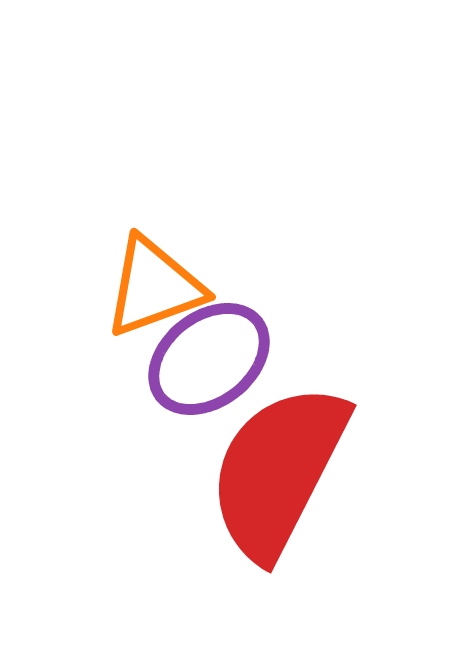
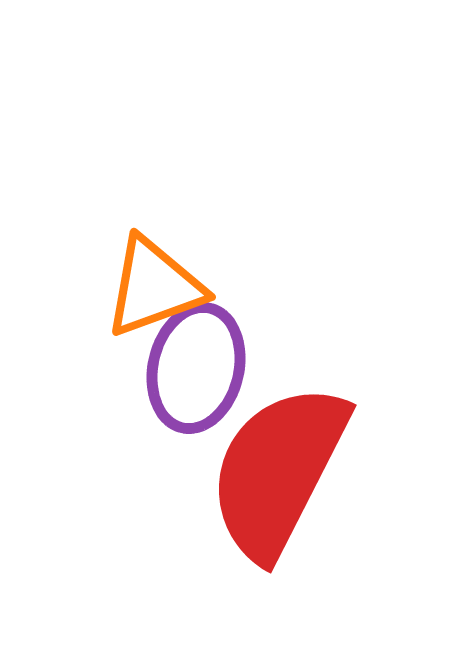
purple ellipse: moved 13 px left, 9 px down; rotated 39 degrees counterclockwise
